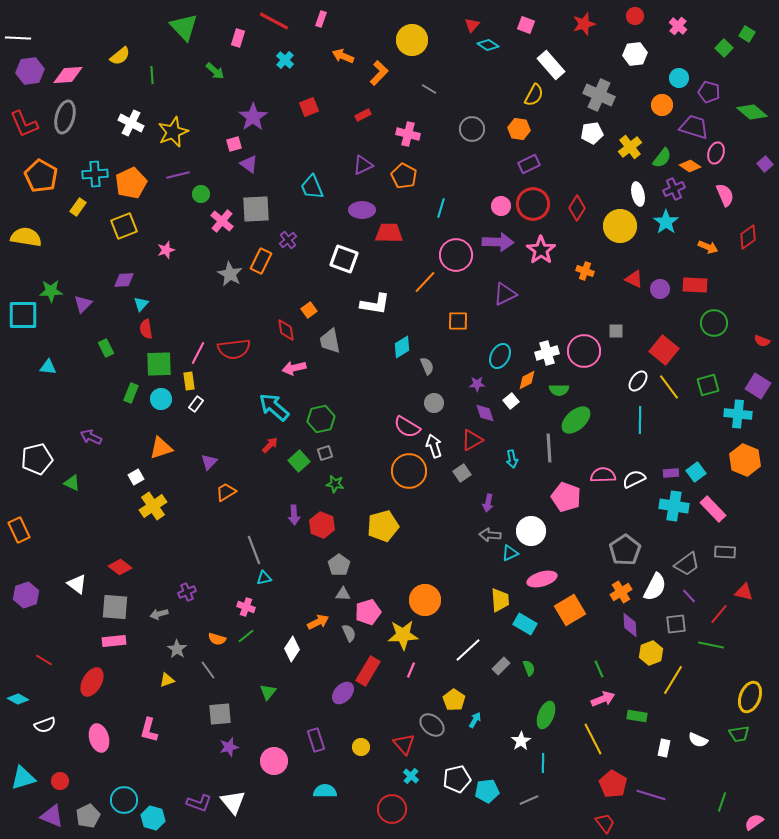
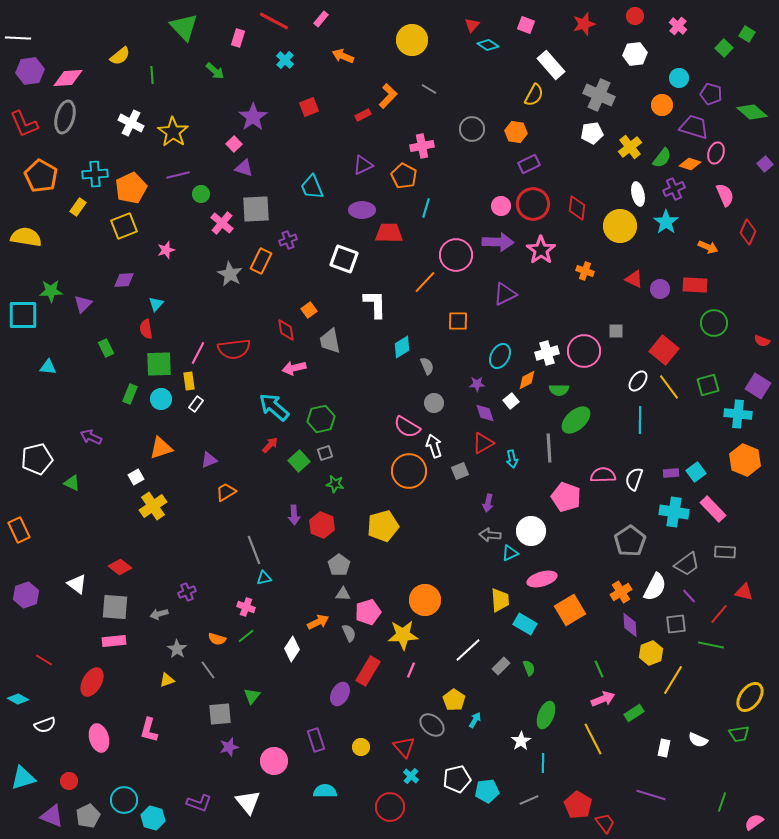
pink rectangle at (321, 19): rotated 21 degrees clockwise
orange L-shape at (379, 73): moved 9 px right, 23 px down
pink diamond at (68, 75): moved 3 px down
purple pentagon at (709, 92): moved 2 px right, 2 px down
orange hexagon at (519, 129): moved 3 px left, 3 px down
yellow star at (173, 132): rotated 16 degrees counterclockwise
pink cross at (408, 134): moved 14 px right, 12 px down; rotated 25 degrees counterclockwise
pink square at (234, 144): rotated 28 degrees counterclockwise
purple triangle at (249, 164): moved 5 px left, 4 px down; rotated 18 degrees counterclockwise
orange diamond at (690, 166): moved 2 px up; rotated 15 degrees counterclockwise
orange pentagon at (131, 183): moved 5 px down
cyan line at (441, 208): moved 15 px left
red diamond at (577, 208): rotated 25 degrees counterclockwise
pink cross at (222, 221): moved 2 px down
red diamond at (748, 237): moved 5 px up; rotated 30 degrees counterclockwise
purple cross at (288, 240): rotated 18 degrees clockwise
cyan triangle at (141, 304): moved 15 px right
white L-shape at (375, 304): rotated 100 degrees counterclockwise
green rectangle at (131, 393): moved 1 px left, 1 px down
red triangle at (472, 440): moved 11 px right, 3 px down
purple triangle at (209, 462): moved 2 px up; rotated 24 degrees clockwise
gray square at (462, 473): moved 2 px left, 2 px up; rotated 12 degrees clockwise
white semicircle at (634, 479): rotated 45 degrees counterclockwise
cyan cross at (674, 506): moved 6 px down
gray pentagon at (625, 550): moved 5 px right, 9 px up
green triangle at (268, 692): moved 16 px left, 4 px down
purple ellipse at (343, 693): moved 3 px left, 1 px down; rotated 15 degrees counterclockwise
yellow ellipse at (750, 697): rotated 16 degrees clockwise
green rectangle at (637, 716): moved 3 px left, 3 px up; rotated 42 degrees counterclockwise
red triangle at (404, 744): moved 3 px down
red circle at (60, 781): moved 9 px right
red pentagon at (613, 784): moved 35 px left, 21 px down
white triangle at (233, 802): moved 15 px right
red circle at (392, 809): moved 2 px left, 2 px up
